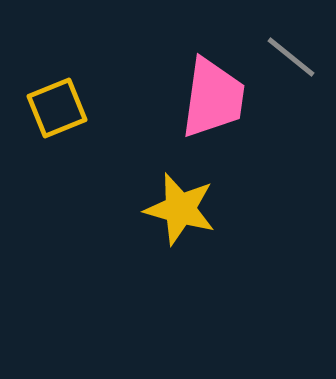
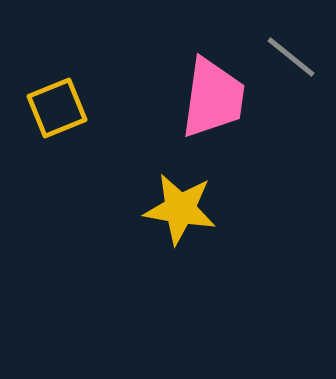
yellow star: rotated 6 degrees counterclockwise
